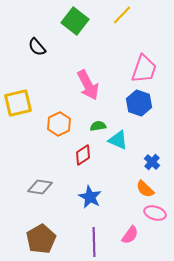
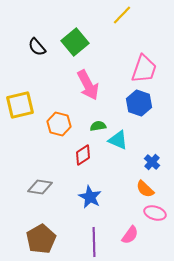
green square: moved 21 px down; rotated 12 degrees clockwise
yellow square: moved 2 px right, 2 px down
orange hexagon: rotated 20 degrees counterclockwise
